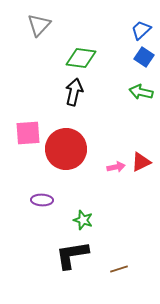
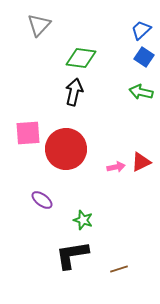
purple ellipse: rotated 35 degrees clockwise
